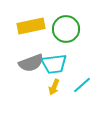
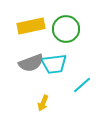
yellow arrow: moved 11 px left, 16 px down
